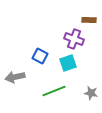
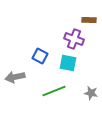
cyan square: rotated 30 degrees clockwise
